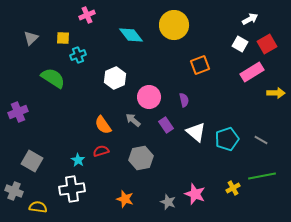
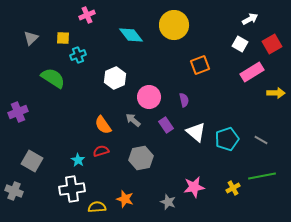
red square: moved 5 px right
pink star: moved 1 px left, 7 px up; rotated 30 degrees counterclockwise
yellow semicircle: moved 59 px right; rotated 12 degrees counterclockwise
